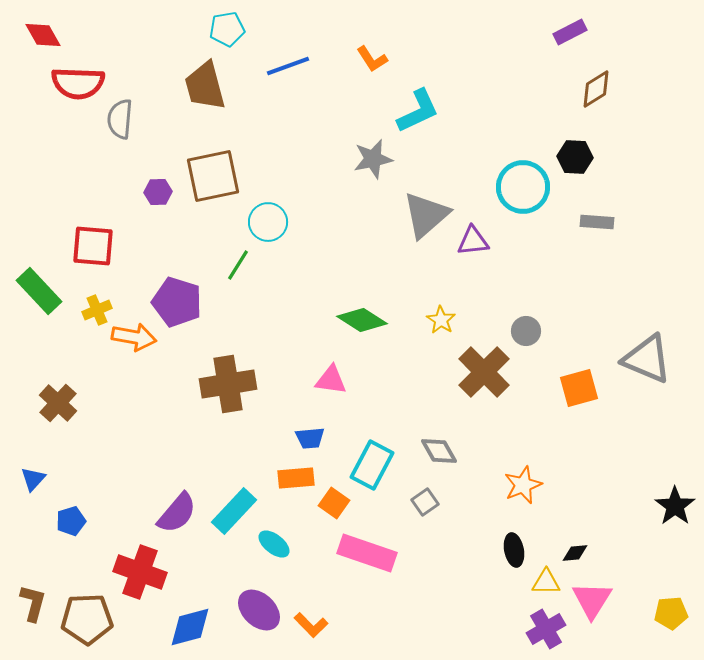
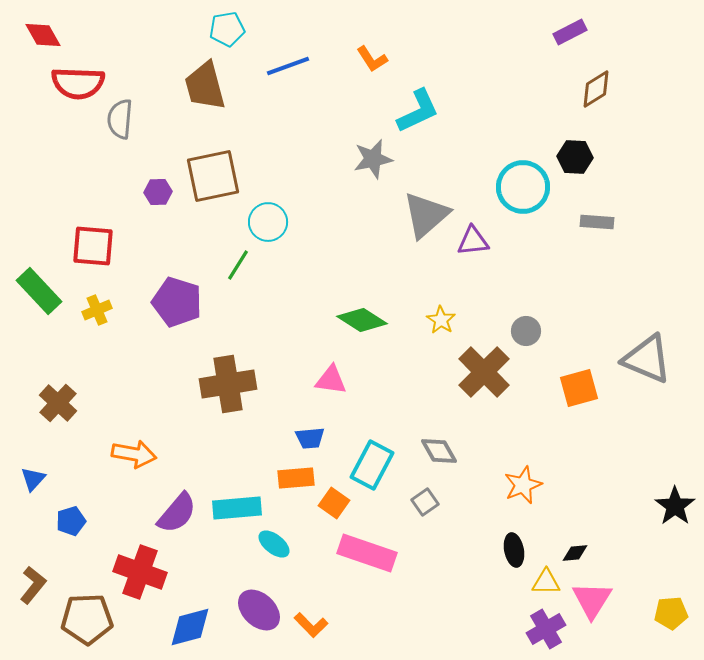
orange arrow at (134, 337): moved 117 px down
cyan rectangle at (234, 511): moved 3 px right, 3 px up; rotated 42 degrees clockwise
brown L-shape at (33, 603): moved 18 px up; rotated 24 degrees clockwise
